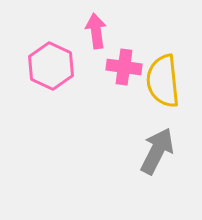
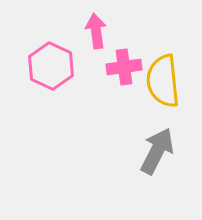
pink cross: rotated 16 degrees counterclockwise
